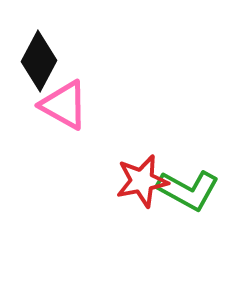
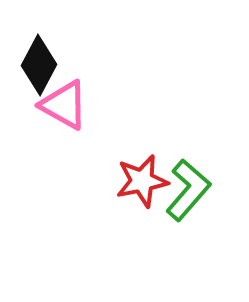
black diamond: moved 4 px down
green L-shape: rotated 78 degrees counterclockwise
